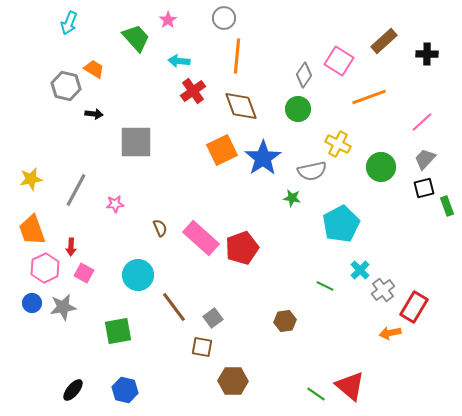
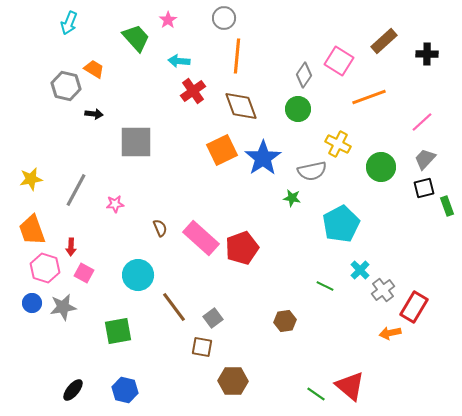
pink hexagon at (45, 268): rotated 16 degrees counterclockwise
